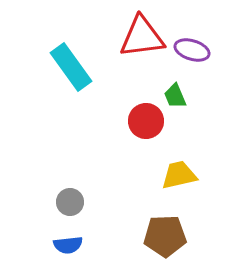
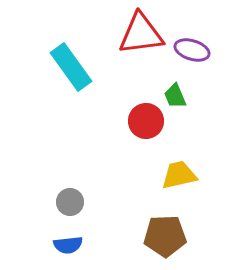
red triangle: moved 1 px left, 3 px up
